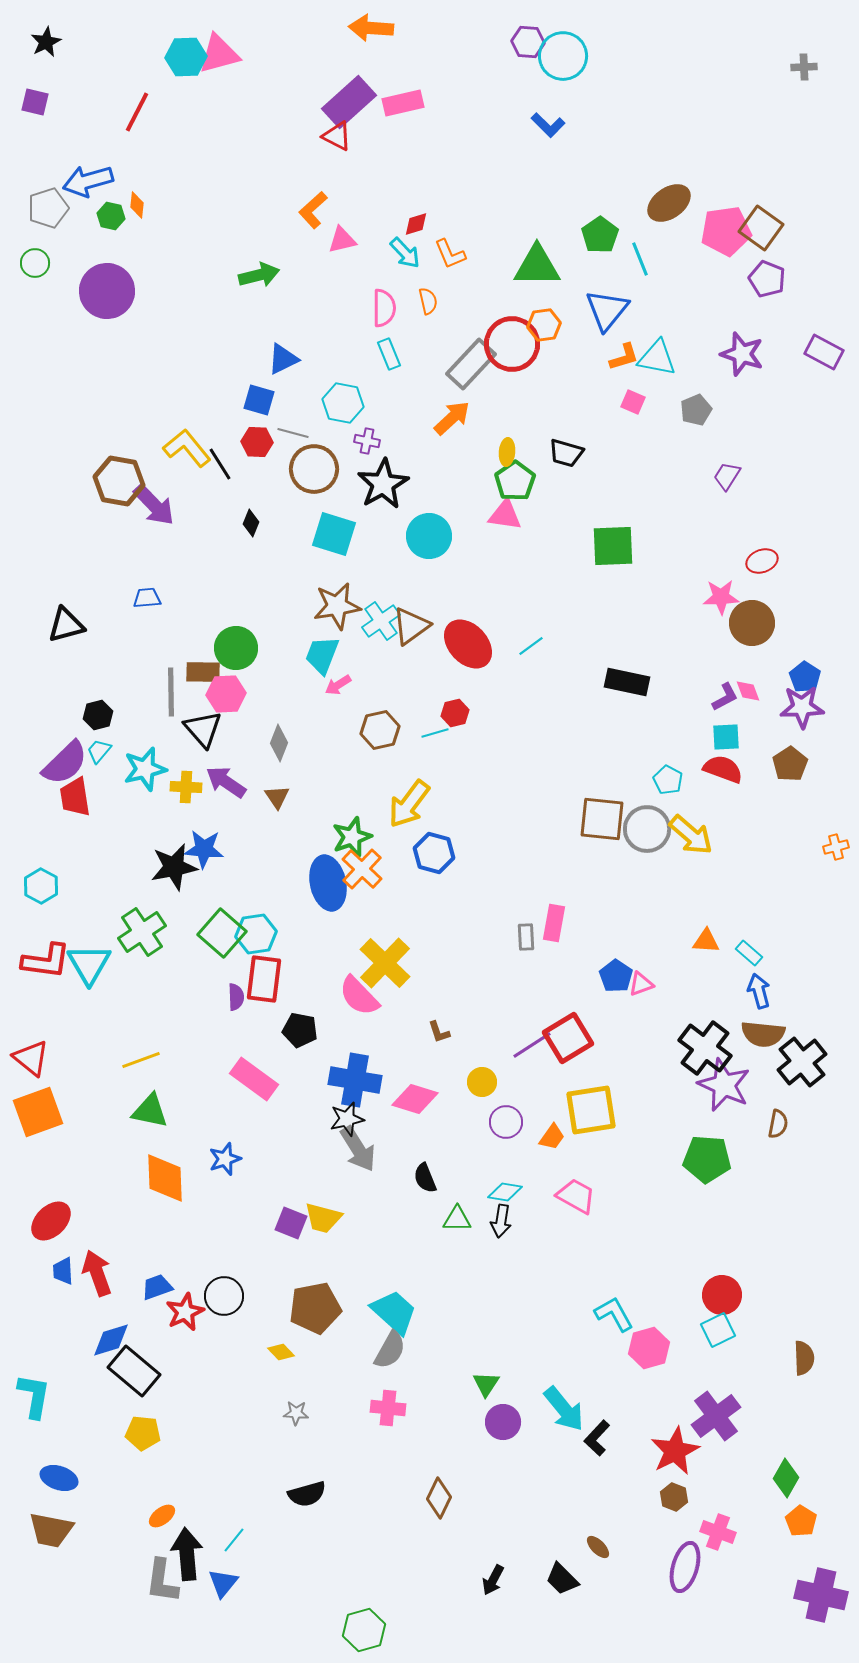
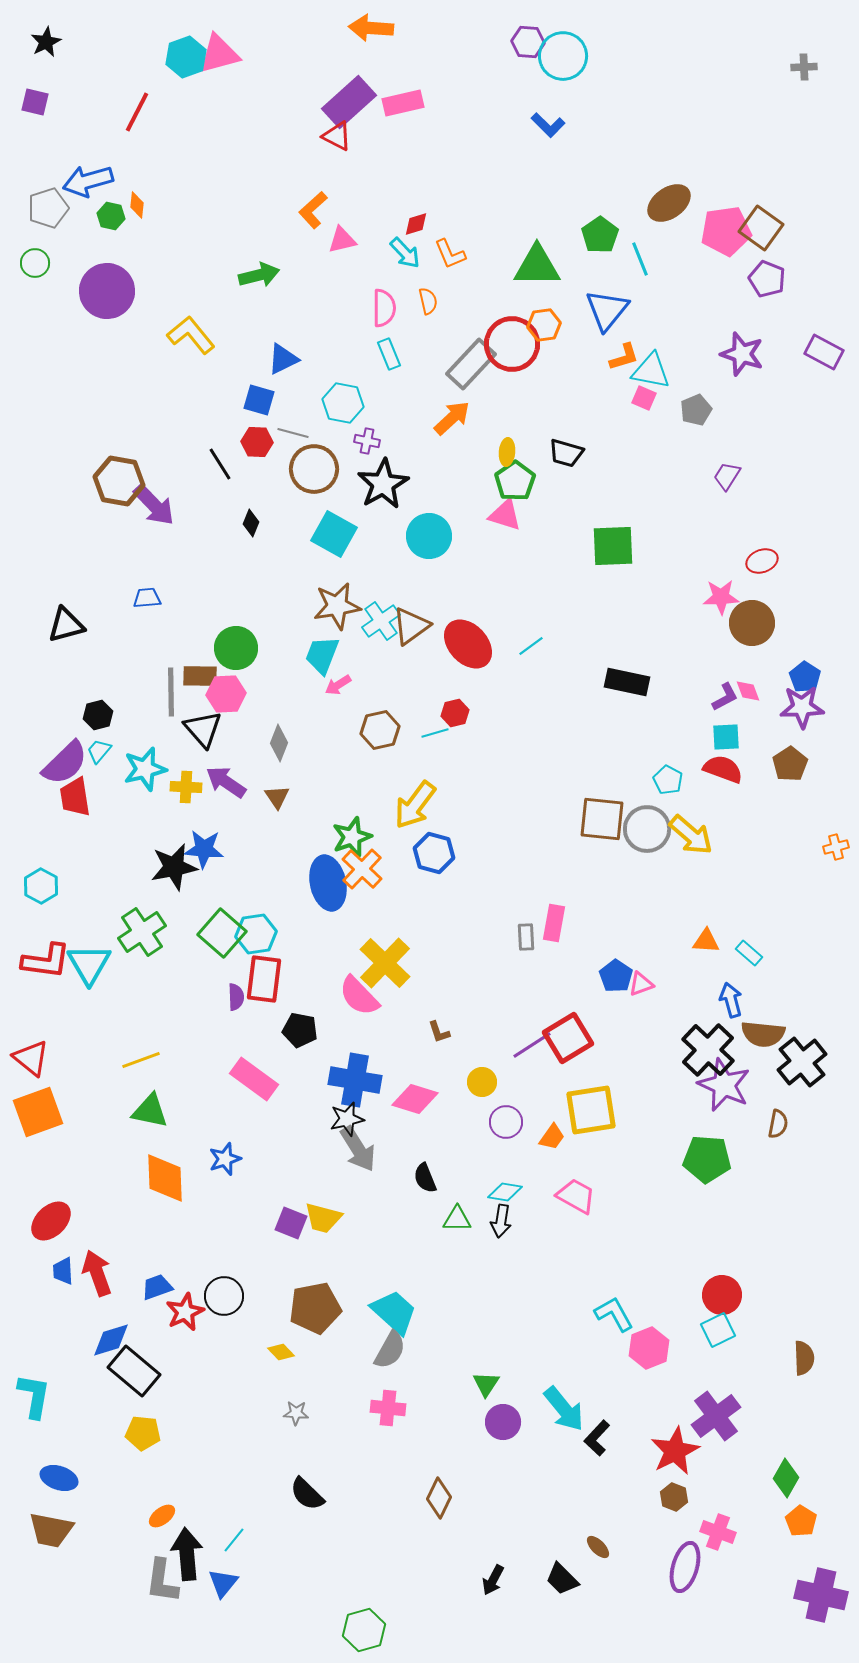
cyan hexagon at (186, 57): rotated 18 degrees counterclockwise
cyan triangle at (657, 358): moved 6 px left, 13 px down
pink square at (633, 402): moved 11 px right, 4 px up
yellow L-shape at (187, 448): moved 4 px right, 113 px up
pink triangle at (505, 515): rotated 9 degrees clockwise
cyan square at (334, 534): rotated 12 degrees clockwise
brown rectangle at (203, 672): moved 3 px left, 4 px down
yellow arrow at (409, 804): moved 6 px right, 1 px down
blue arrow at (759, 991): moved 28 px left, 9 px down
black cross at (705, 1048): moved 3 px right, 2 px down; rotated 6 degrees clockwise
pink hexagon at (649, 1348): rotated 6 degrees counterclockwise
black semicircle at (307, 1494): rotated 60 degrees clockwise
